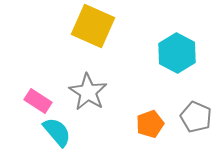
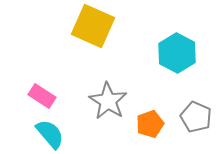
gray star: moved 20 px right, 9 px down
pink rectangle: moved 4 px right, 5 px up
cyan semicircle: moved 7 px left, 2 px down
